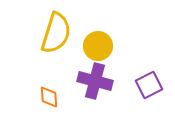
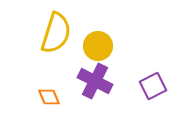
purple cross: rotated 12 degrees clockwise
purple square: moved 4 px right, 1 px down
orange diamond: rotated 20 degrees counterclockwise
